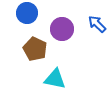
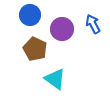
blue circle: moved 3 px right, 2 px down
blue arrow: moved 4 px left; rotated 18 degrees clockwise
cyan triangle: rotated 25 degrees clockwise
